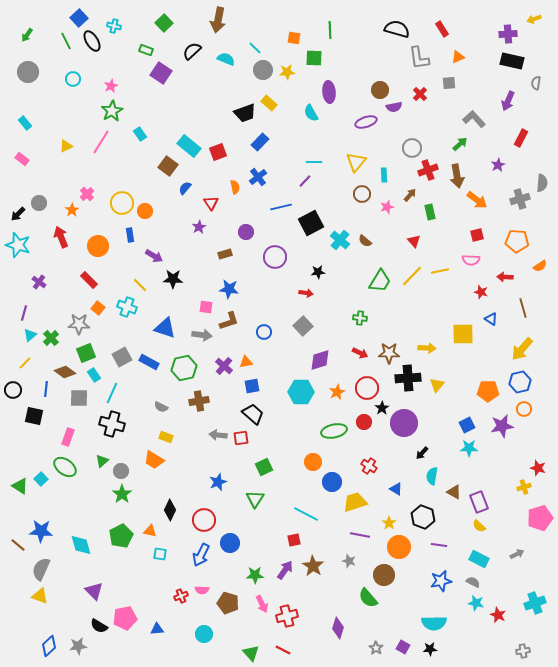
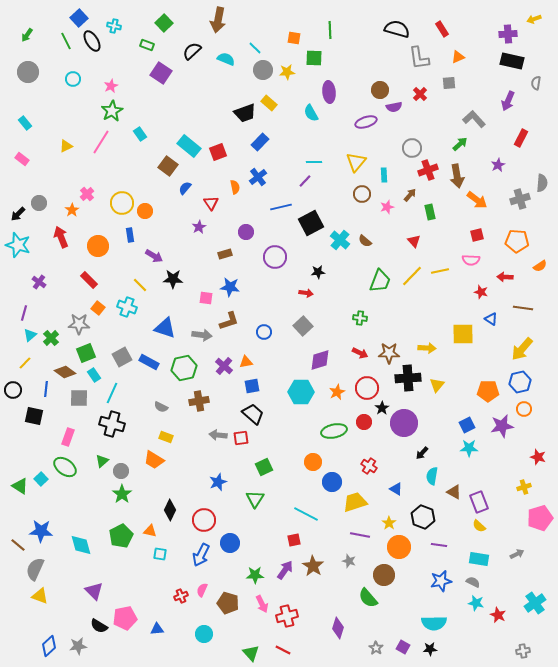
green rectangle at (146, 50): moved 1 px right, 5 px up
green trapezoid at (380, 281): rotated 10 degrees counterclockwise
blue star at (229, 289): moved 1 px right, 2 px up
pink square at (206, 307): moved 9 px up
brown line at (523, 308): rotated 66 degrees counterclockwise
red star at (538, 468): moved 11 px up
cyan rectangle at (479, 559): rotated 18 degrees counterclockwise
gray semicircle at (41, 569): moved 6 px left
pink semicircle at (202, 590): rotated 112 degrees clockwise
cyan cross at (535, 603): rotated 15 degrees counterclockwise
